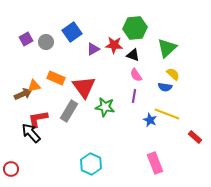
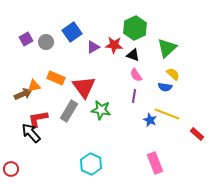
green hexagon: rotated 20 degrees counterclockwise
purple triangle: moved 2 px up
green star: moved 4 px left, 3 px down
red rectangle: moved 2 px right, 3 px up
